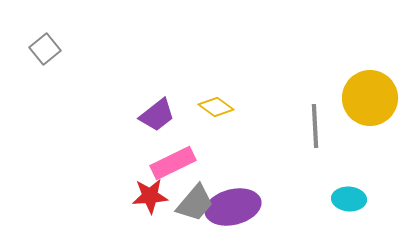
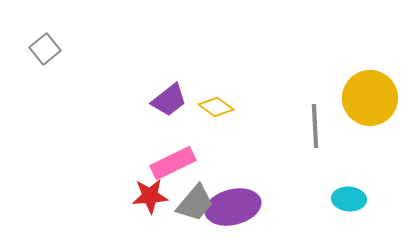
purple trapezoid: moved 12 px right, 15 px up
